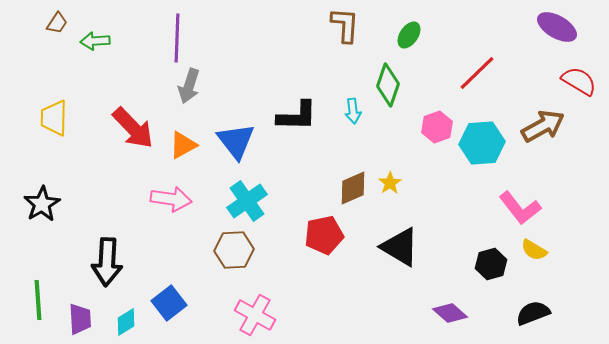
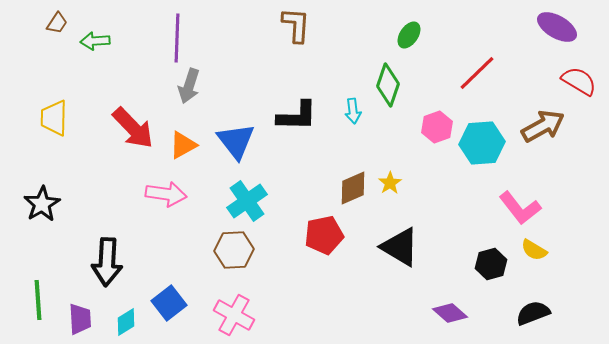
brown L-shape: moved 49 px left
pink arrow: moved 5 px left, 5 px up
pink cross: moved 21 px left
